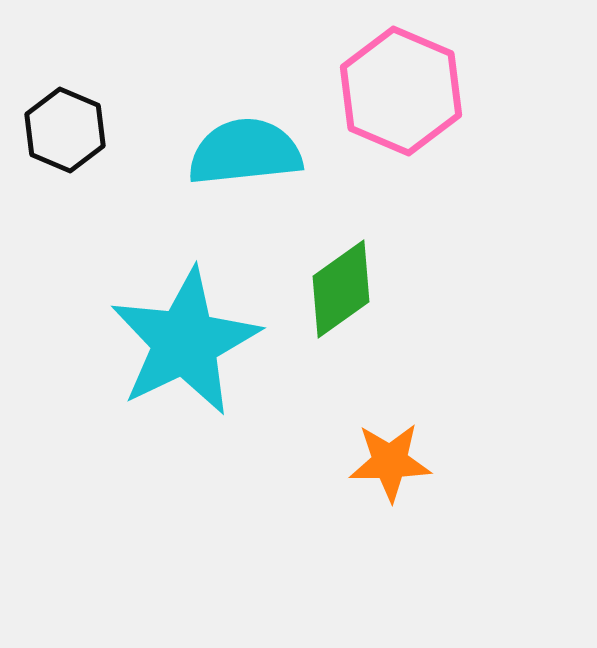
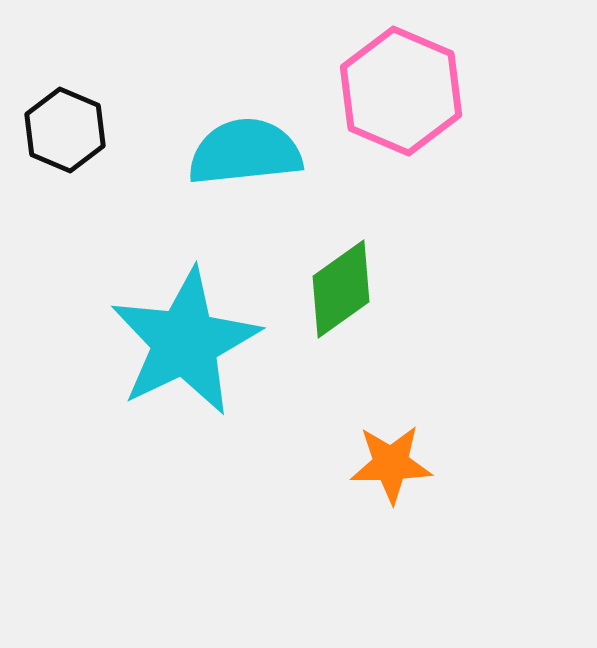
orange star: moved 1 px right, 2 px down
